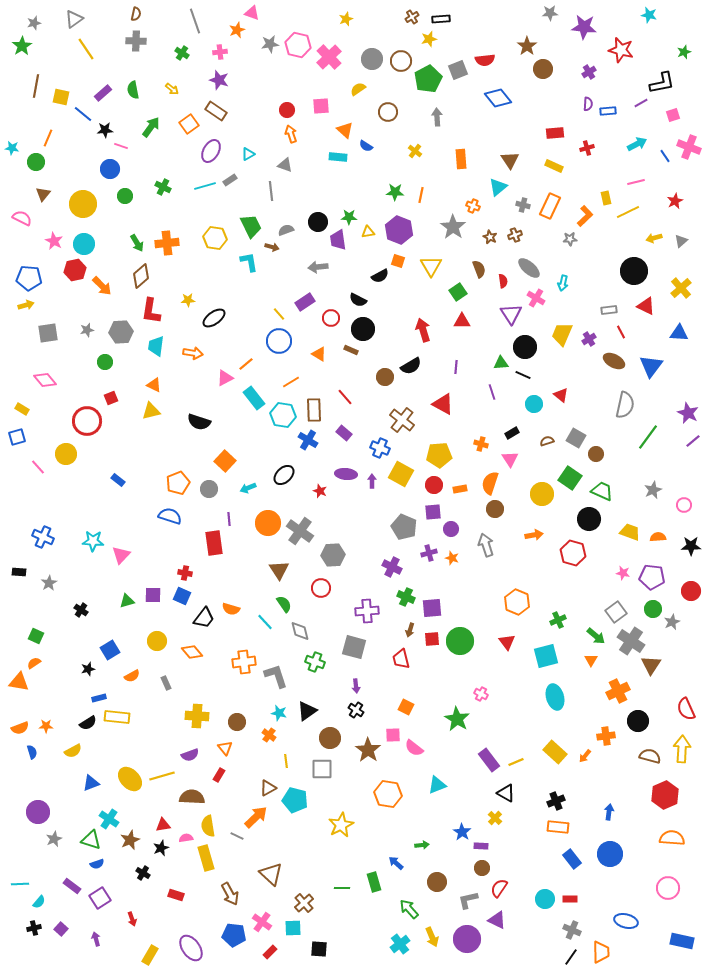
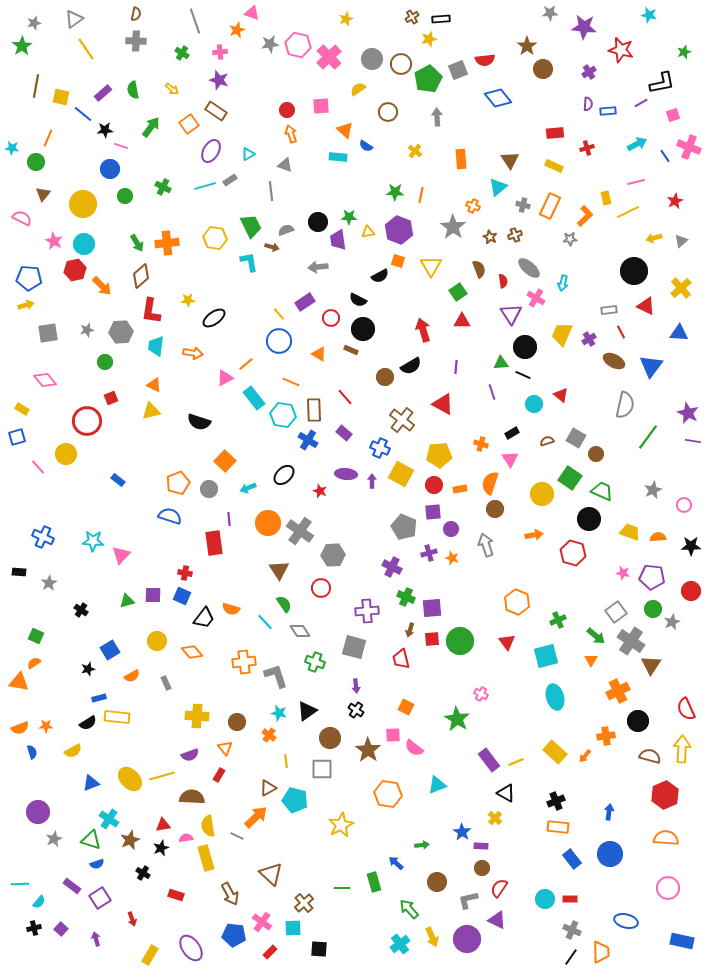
brown circle at (401, 61): moved 3 px down
orange line at (291, 382): rotated 54 degrees clockwise
purple line at (693, 441): rotated 49 degrees clockwise
gray diamond at (300, 631): rotated 20 degrees counterclockwise
orange semicircle at (672, 838): moved 6 px left
